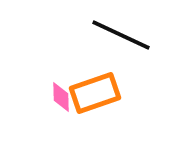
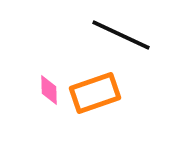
pink diamond: moved 12 px left, 7 px up
